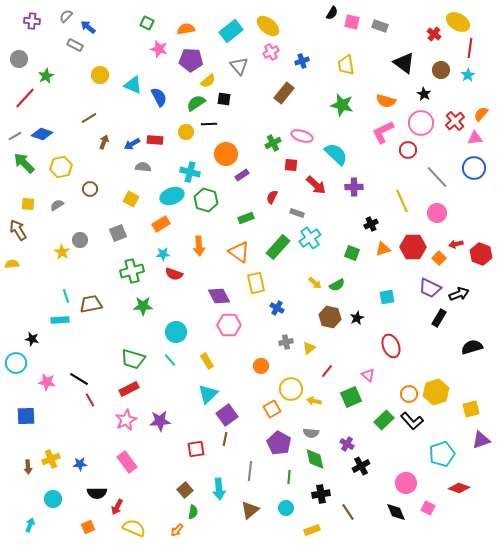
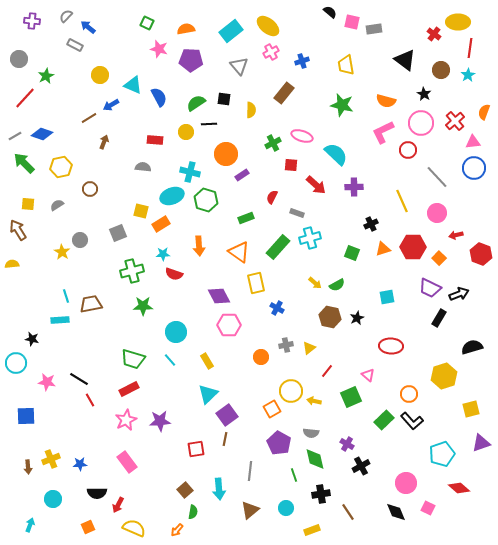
black semicircle at (332, 13): moved 2 px left, 1 px up; rotated 80 degrees counterclockwise
yellow ellipse at (458, 22): rotated 30 degrees counterclockwise
gray rectangle at (380, 26): moved 6 px left, 3 px down; rotated 28 degrees counterclockwise
black triangle at (404, 63): moved 1 px right, 3 px up
yellow semicircle at (208, 81): moved 43 px right, 29 px down; rotated 49 degrees counterclockwise
orange semicircle at (481, 114): moved 3 px right, 2 px up; rotated 21 degrees counterclockwise
pink triangle at (475, 138): moved 2 px left, 4 px down
blue arrow at (132, 144): moved 21 px left, 39 px up
yellow square at (131, 199): moved 10 px right, 12 px down; rotated 14 degrees counterclockwise
cyan cross at (310, 238): rotated 20 degrees clockwise
red arrow at (456, 244): moved 9 px up
gray cross at (286, 342): moved 3 px down
red ellipse at (391, 346): rotated 65 degrees counterclockwise
orange circle at (261, 366): moved 9 px up
yellow circle at (291, 389): moved 2 px down
yellow hexagon at (436, 392): moved 8 px right, 16 px up
purple triangle at (481, 440): moved 3 px down
green line at (289, 477): moved 5 px right, 2 px up; rotated 24 degrees counterclockwise
red diamond at (459, 488): rotated 20 degrees clockwise
red arrow at (117, 507): moved 1 px right, 2 px up
